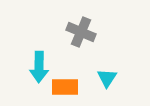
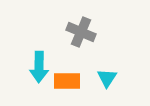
orange rectangle: moved 2 px right, 6 px up
